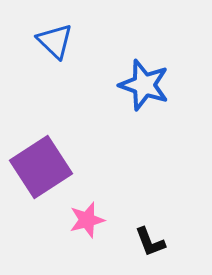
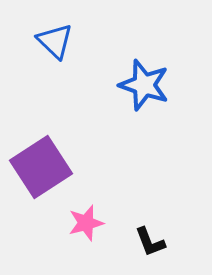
pink star: moved 1 px left, 3 px down
